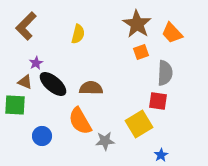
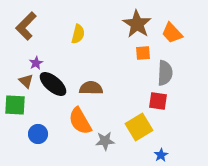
orange square: moved 2 px right, 1 px down; rotated 14 degrees clockwise
brown triangle: moved 1 px right, 1 px up; rotated 21 degrees clockwise
yellow square: moved 3 px down
blue circle: moved 4 px left, 2 px up
